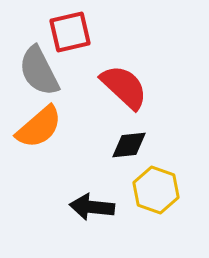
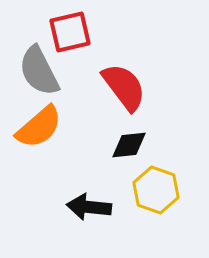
red semicircle: rotated 10 degrees clockwise
black arrow: moved 3 px left
